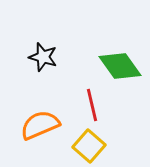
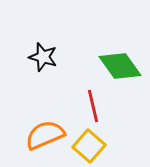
red line: moved 1 px right, 1 px down
orange semicircle: moved 5 px right, 10 px down
